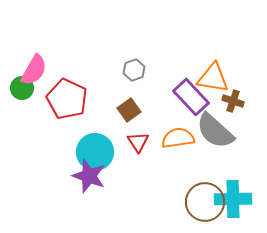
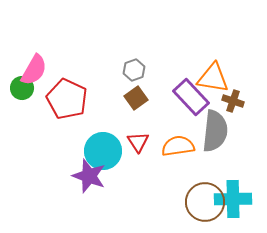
brown square: moved 7 px right, 12 px up
gray semicircle: rotated 126 degrees counterclockwise
orange semicircle: moved 8 px down
cyan circle: moved 8 px right, 1 px up
